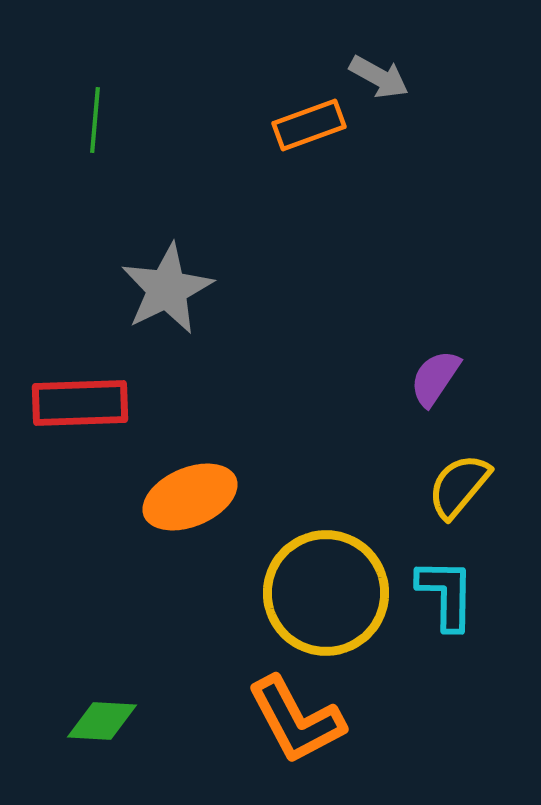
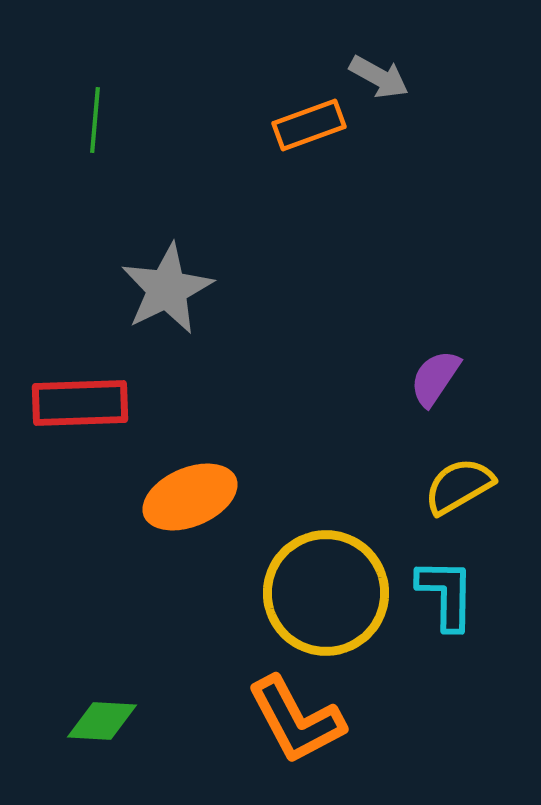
yellow semicircle: rotated 20 degrees clockwise
